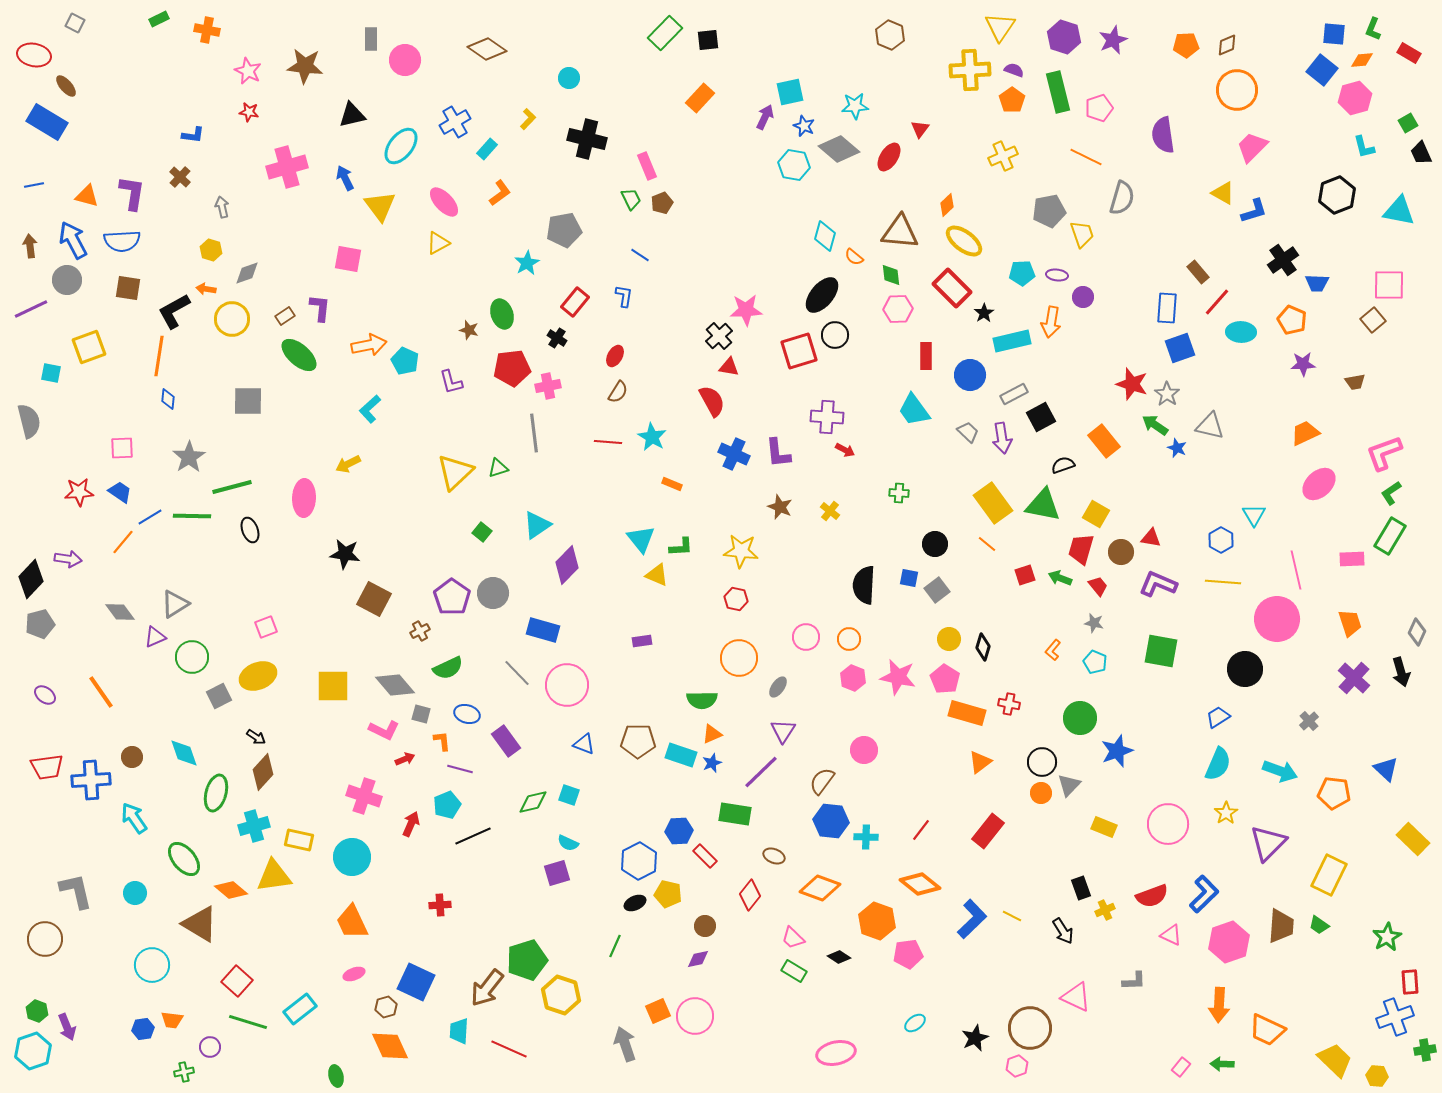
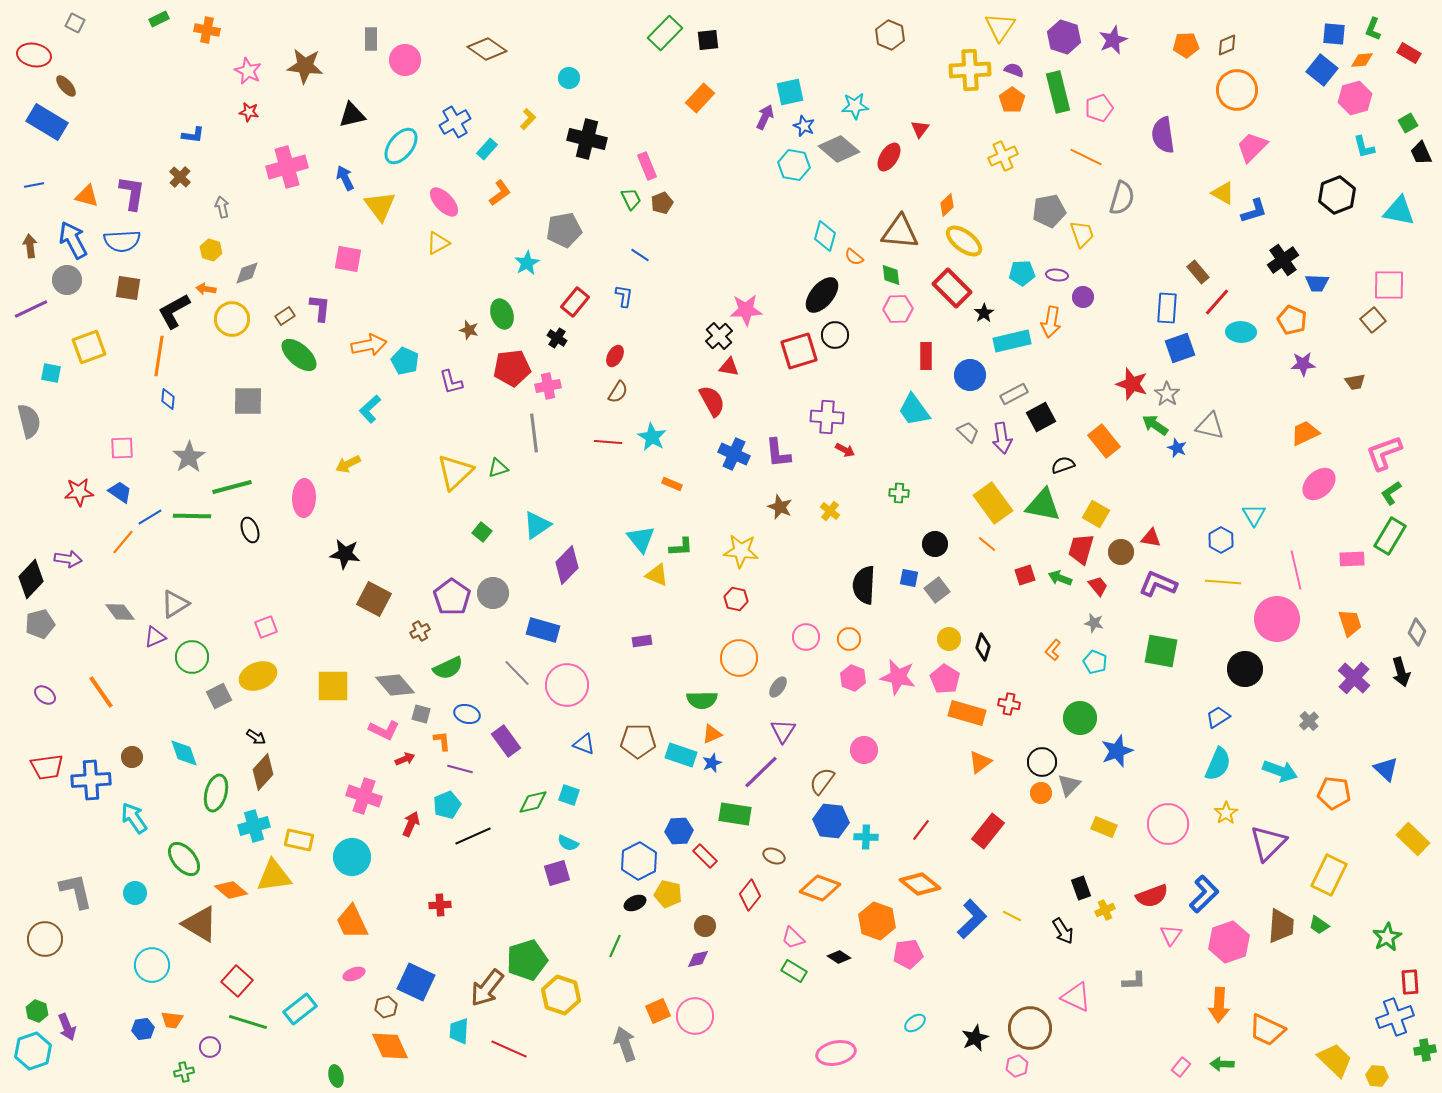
pink triangle at (1171, 935): rotated 40 degrees clockwise
